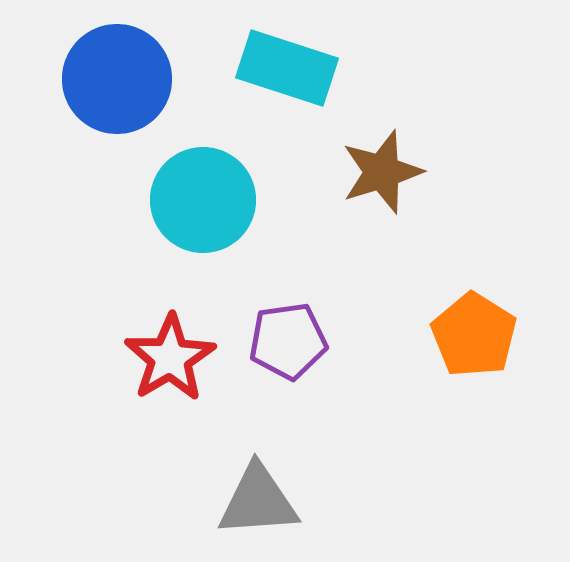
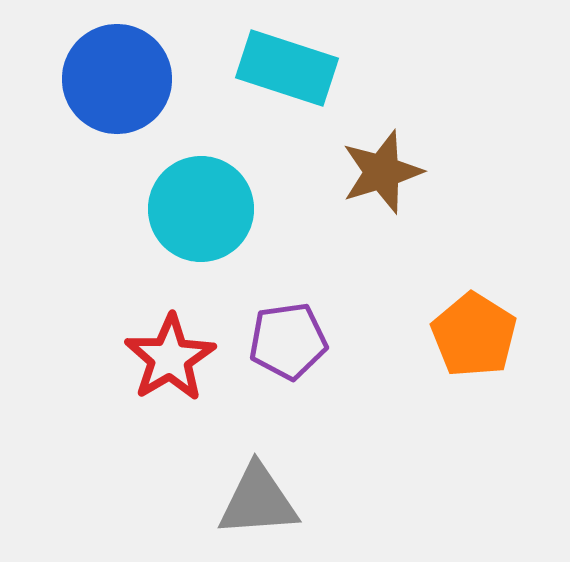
cyan circle: moved 2 px left, 9 px down
